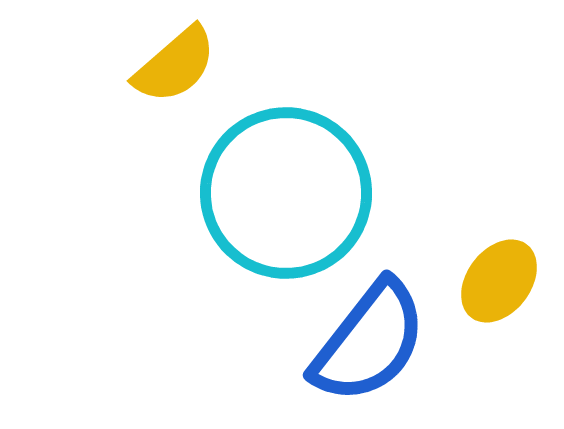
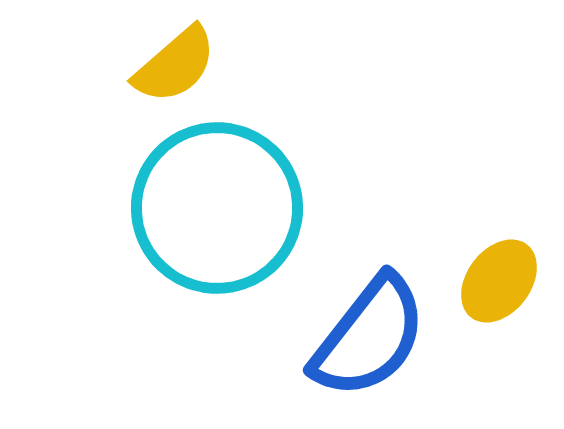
cyan circle: moved 69 px left, 15 px down
blue semicircle: moved 5 px up
